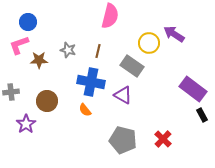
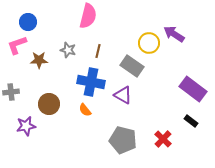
pink semicircle: moved 22 px left
pink L-shape: moved 2 px left
brown circle: moved 2 px right, 3 px down
black rectangle: moved 11 px left, 6 px down; rotated 24 degrees counterclockwise
purple star: moved 2 px down; rotated 24 degrees clockwise
